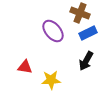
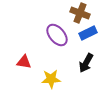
purple ellipse: moved 4 px right, 4 px down
black arrow: moved 2 px down
red triangle: moved 1 px left, 5 px up
yellow star: moved 1 px up
